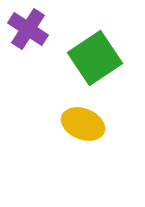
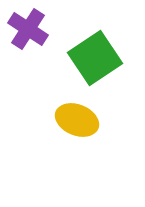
yellow ellipse: moved 6 px left, 4 px up
